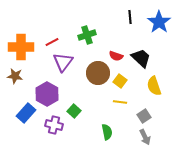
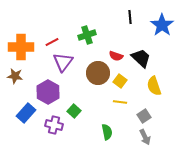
blue star: moved 3 px right, 3 px down
purple hexagon: moved 1 px right, 2 px up
